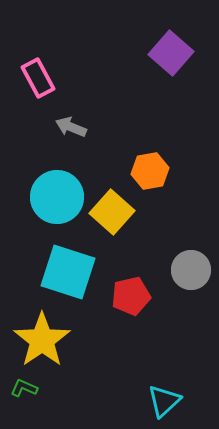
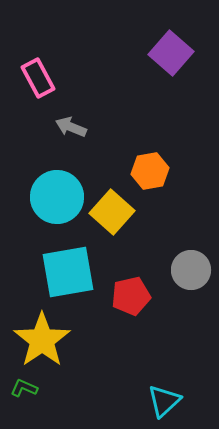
cyan square: rotated 28 degrees counterclockwise
